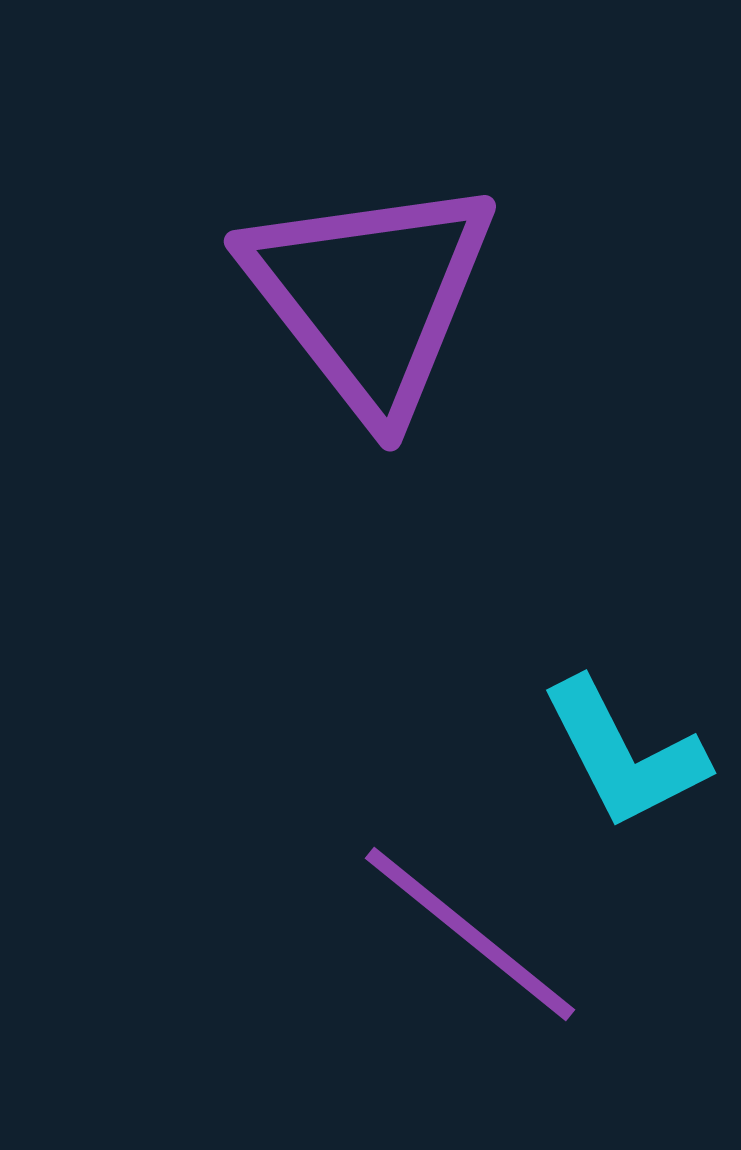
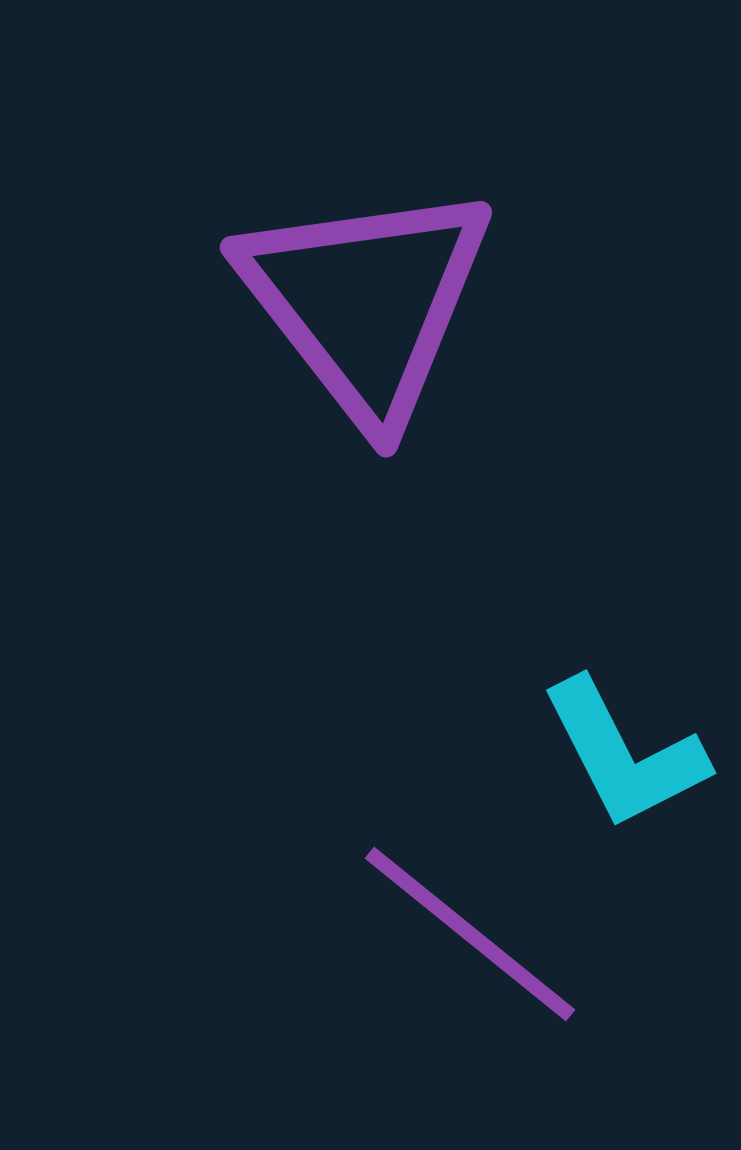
purple triangle: moved 4 px left, 6 px down
